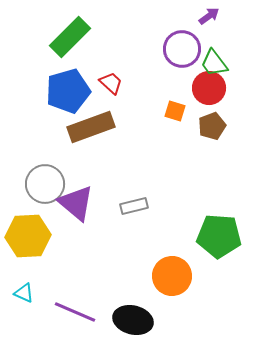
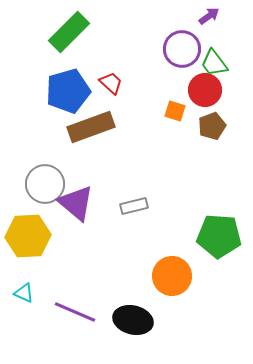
green rectangle: moved 1 px left, 5 px up
red circle: moved 4 px left, 2 px down
